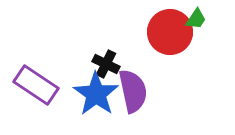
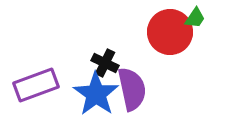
green trapezoid: moved 1 px left, 1 px up
black cross: moved 1 px left, 1 px up
purple rectangle: rotated 54 degrees counterclockwise
purple semicircle: moved 1 px left, 2 px up
